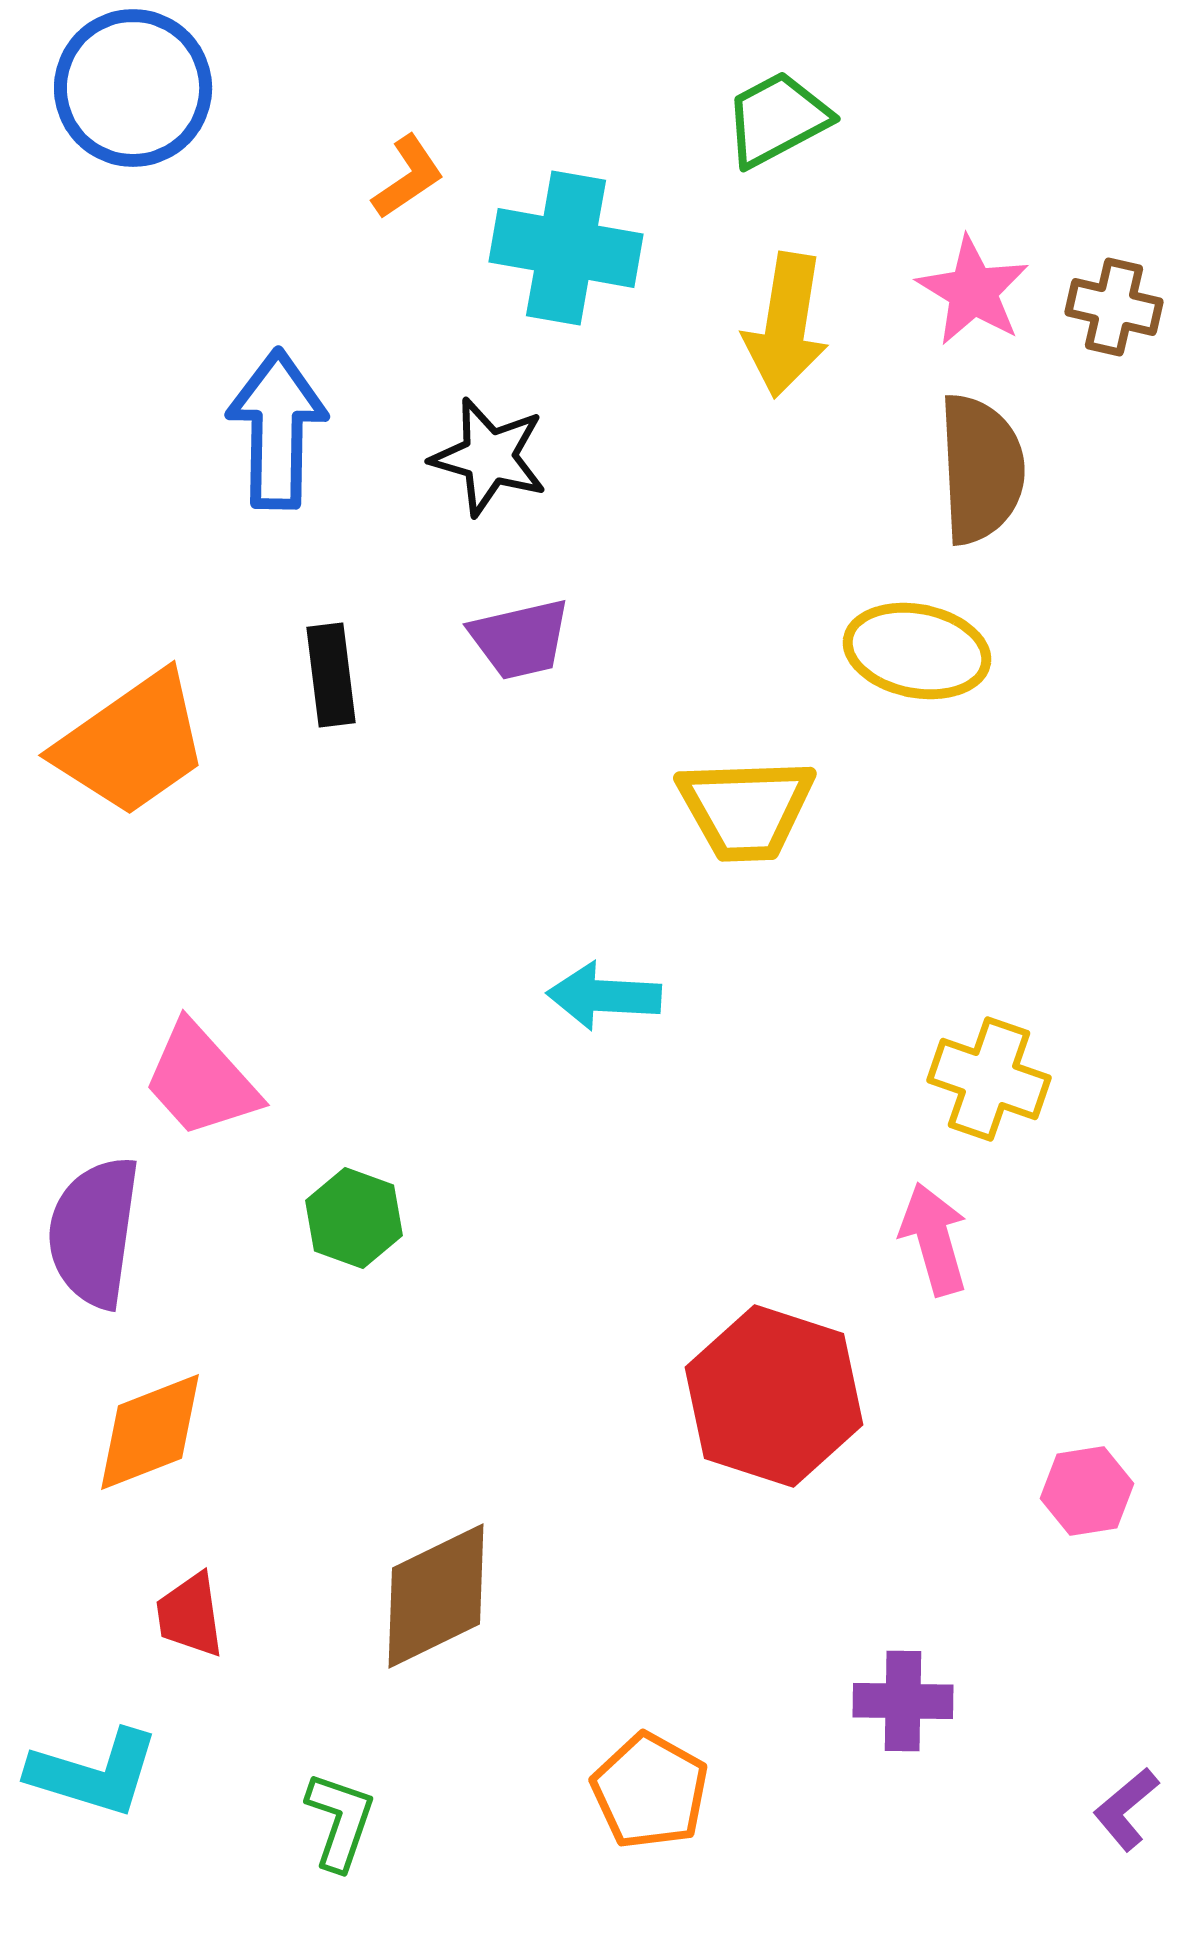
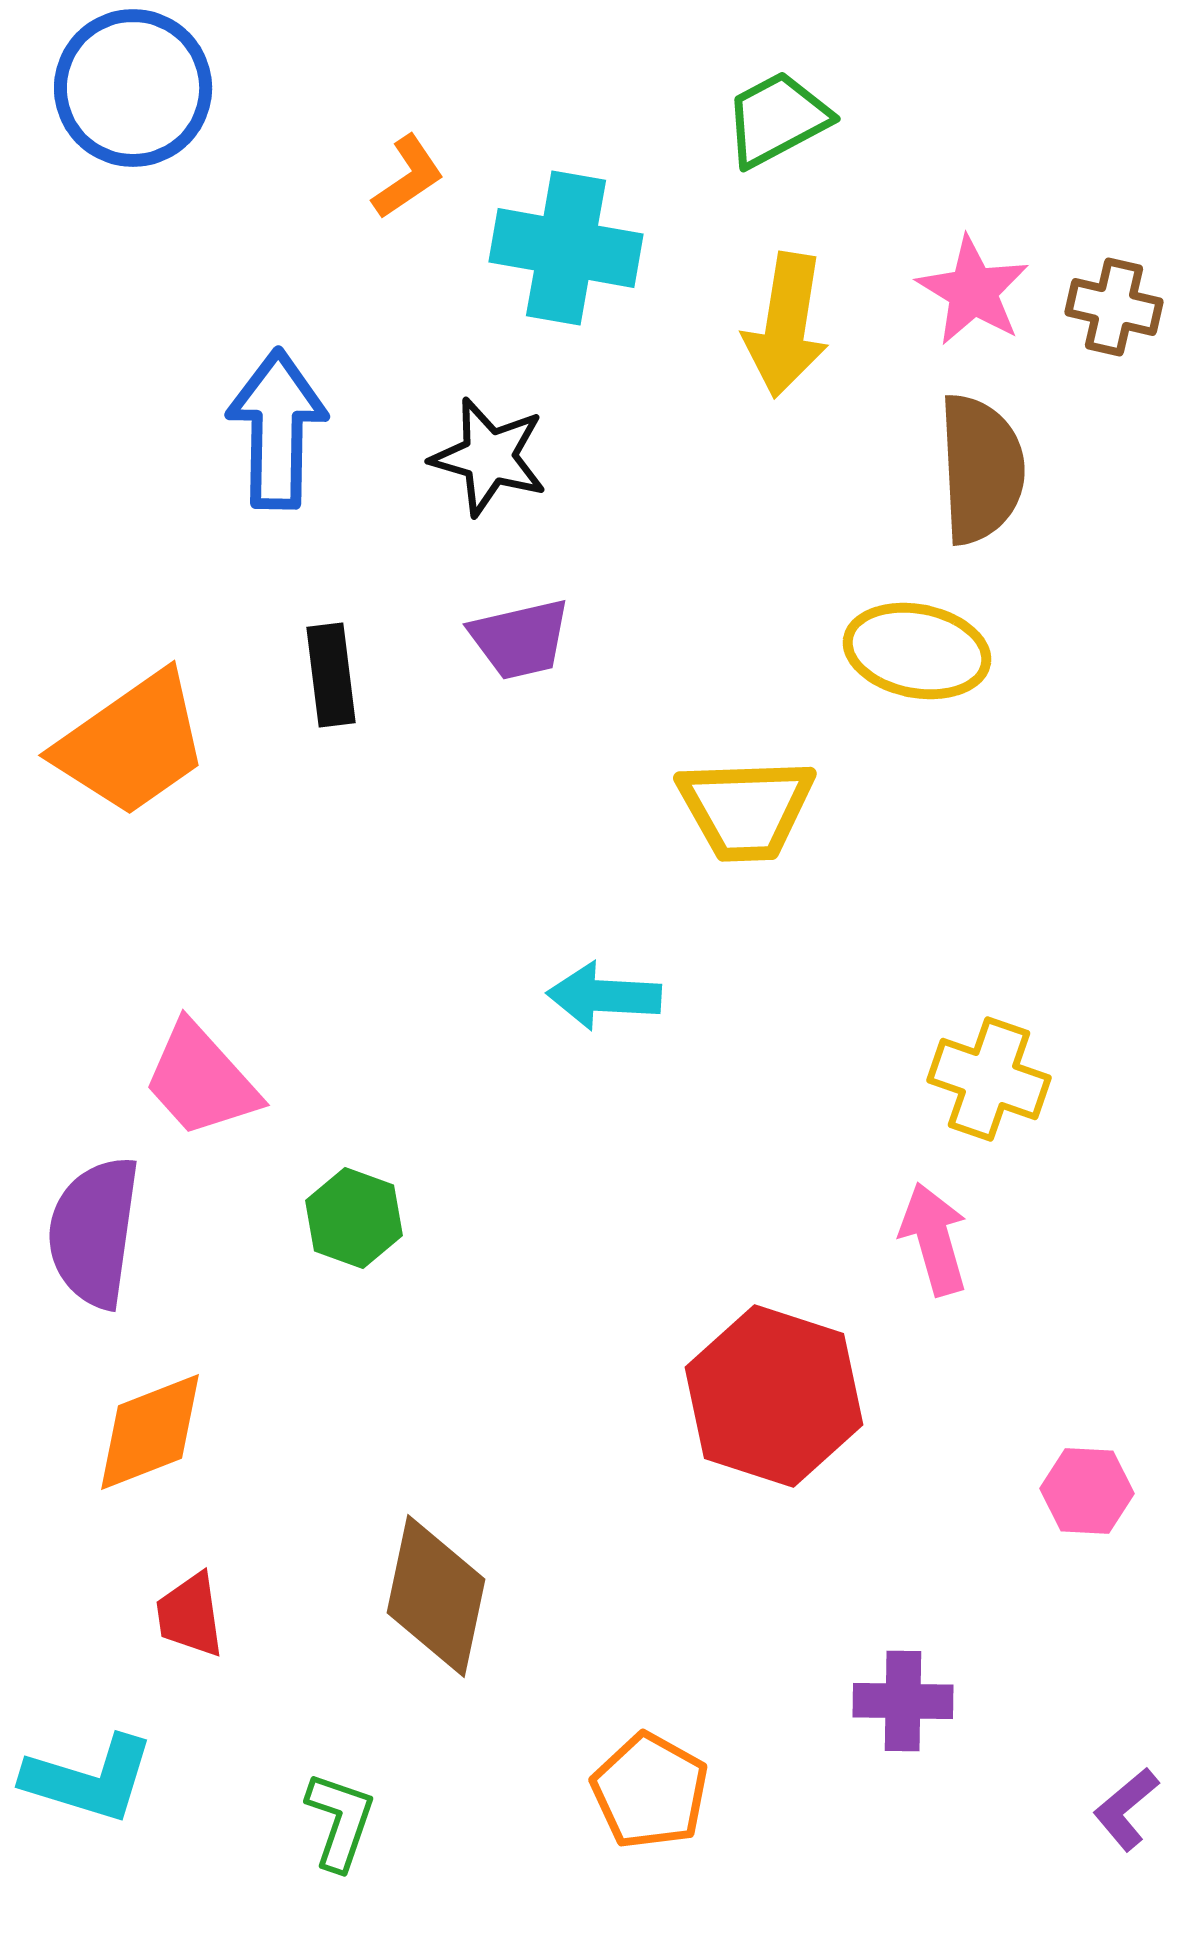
pink hexagon: rotated 12 degrees clockwise
brown diamond: rotated 52 degrees counterclockwise
cyan L-shape: moved 5 px left, 6 px down
